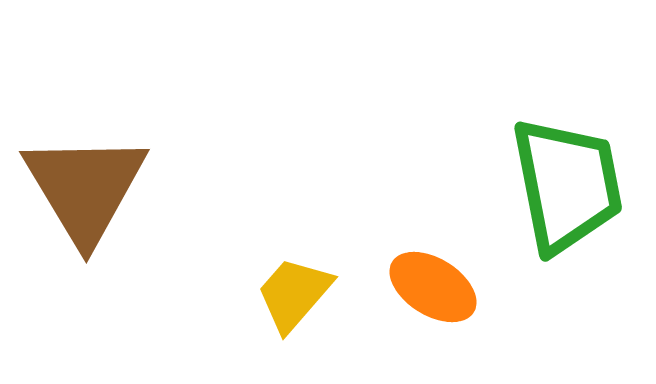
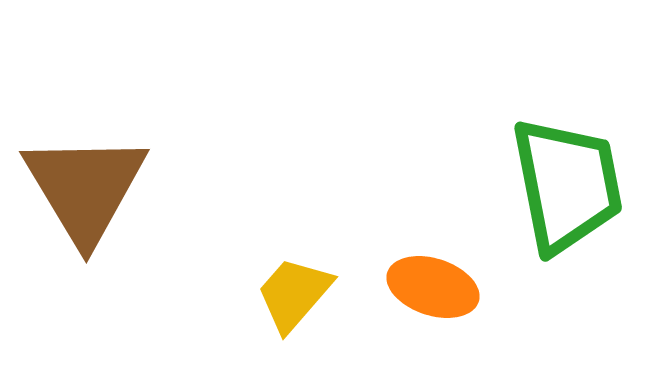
orange ellipse: rotated 14 degrees counterclockwise
